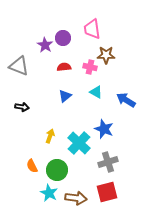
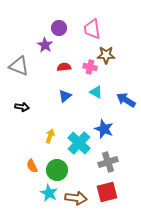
purple circle: moved 4 px left, 10 px up
